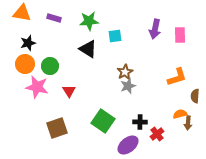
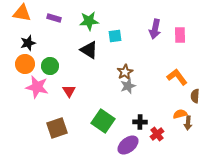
black triangle: moved 1 px right, 1 px down
orange L-shape: rotated 110 degrees counterclockwise
